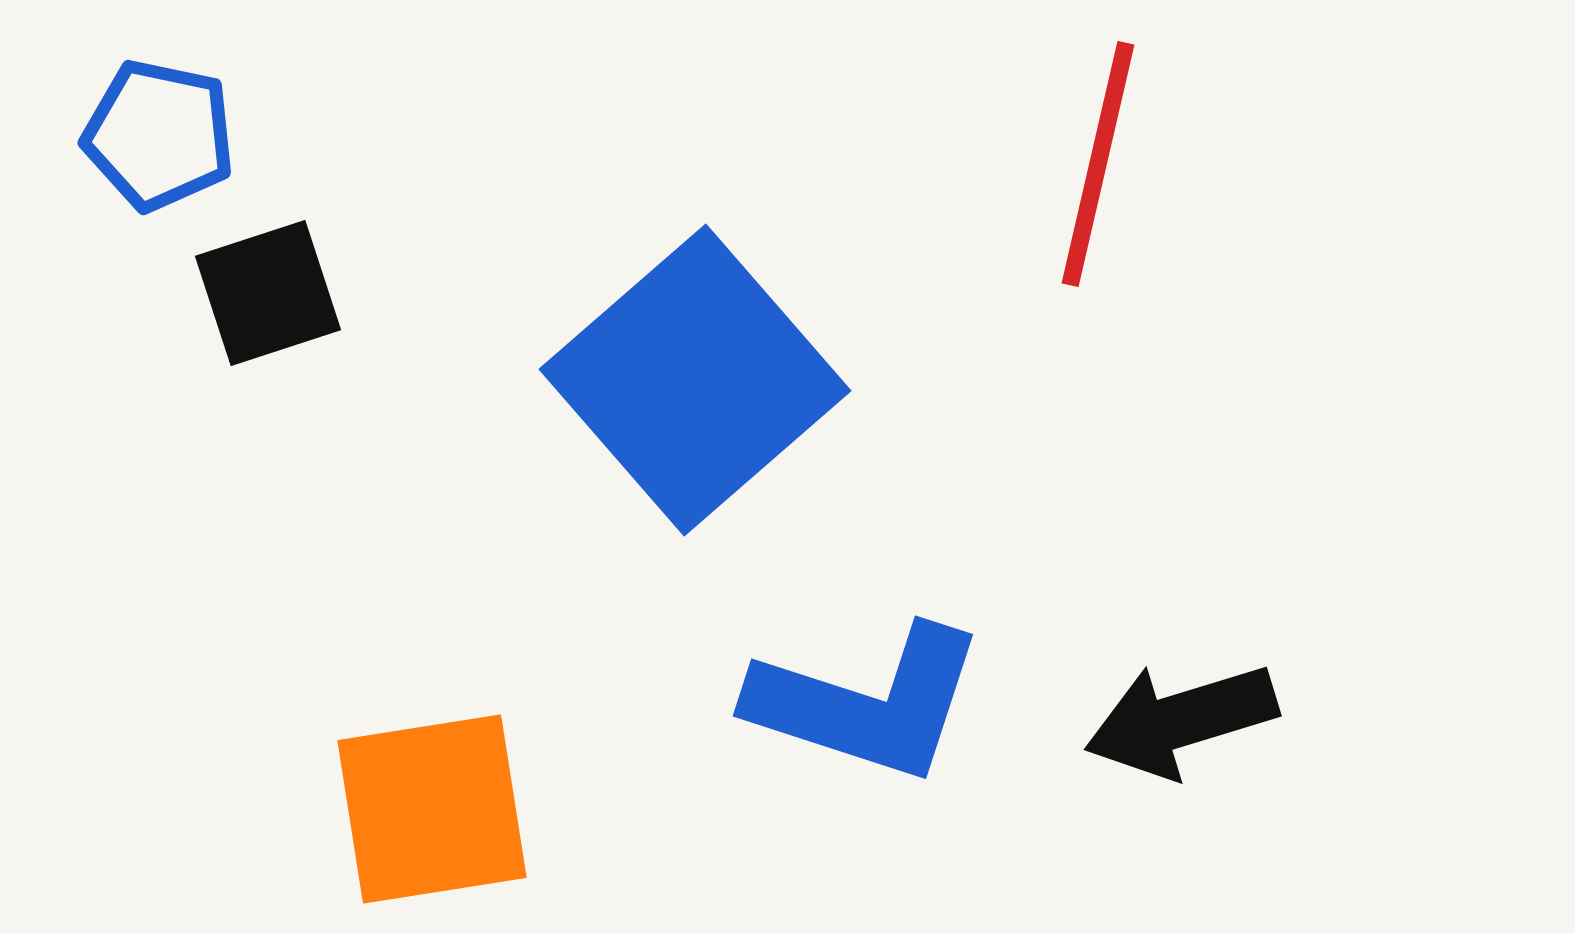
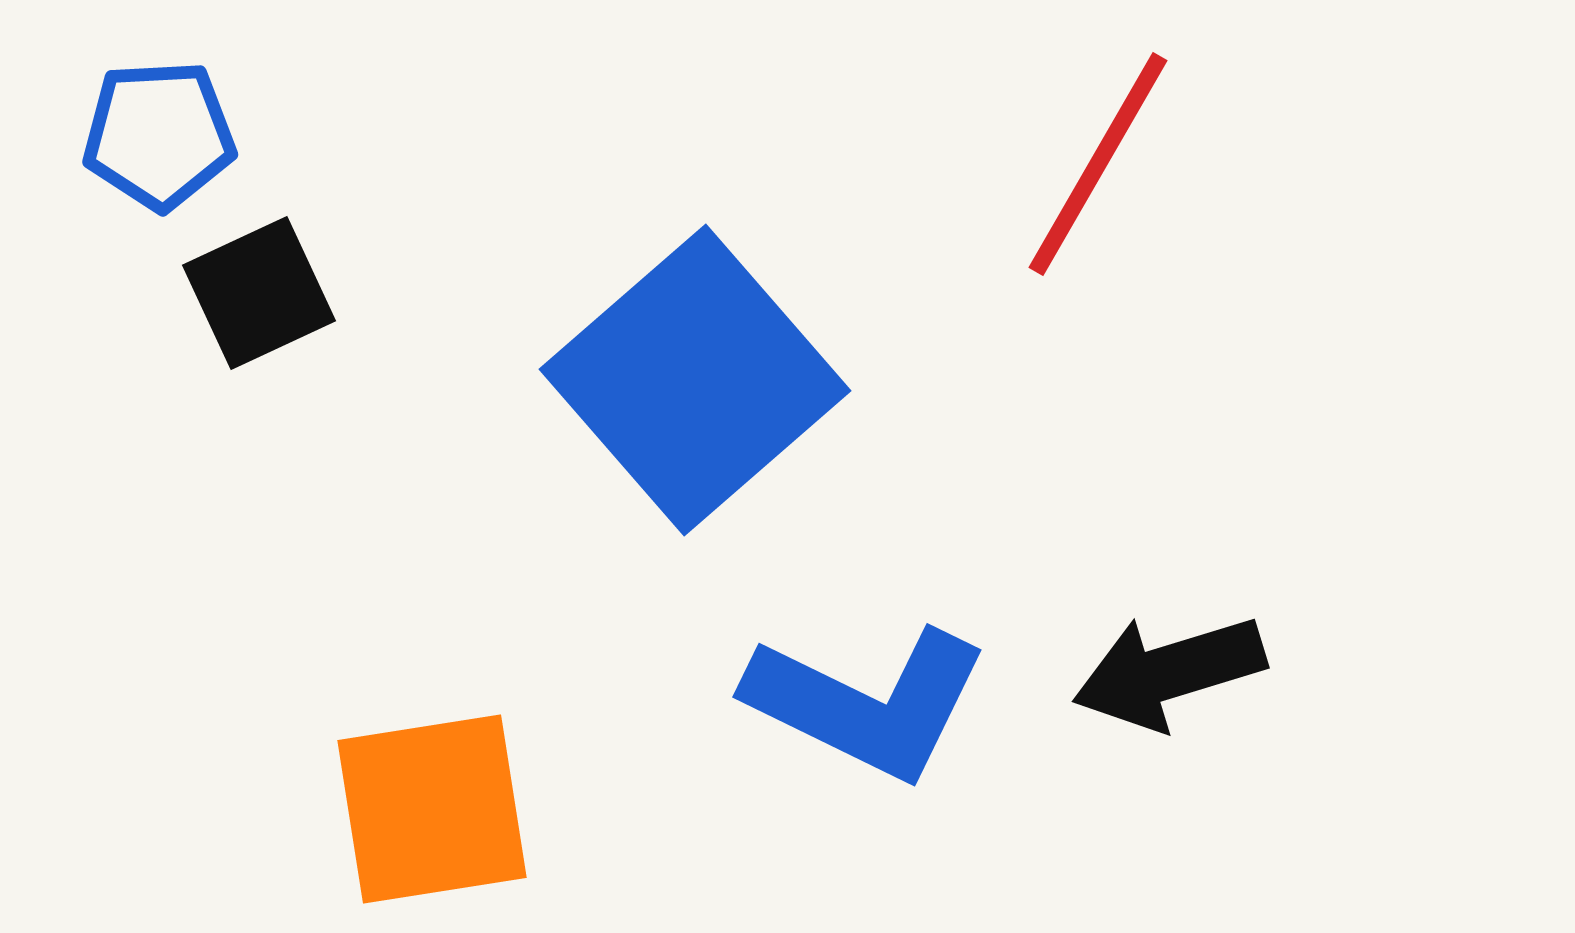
blue pentagon: rotated 15 degrees counterclockwise
red line: rotated 17 degrees clockwise
black square: moved 9 px left; rotated 7 degrees counterclockwise
blue L-shape: rotated 8 degrees clockwise
black arrow: moved 12 px left, 48 px up
